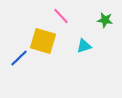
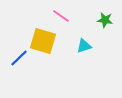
pink line: rotated 12 degrees counterclockwise
